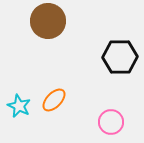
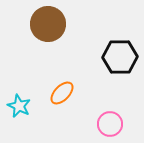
brown circle: moved 3 px down
orange ellipse: moved 8 px right, 7 px up
pink circle: moved 1 px left, 2 px down
